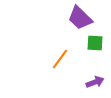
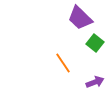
green square: rotated 36 degrees clockwise
orange line: moved 3 px right, 4 px down; rotated 70 degrees counterclockwise
